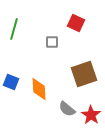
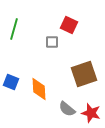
red square: moved 7 px left, 2 px down
red star: moved 2 px up; rotated 18 degrees counterclockwise
